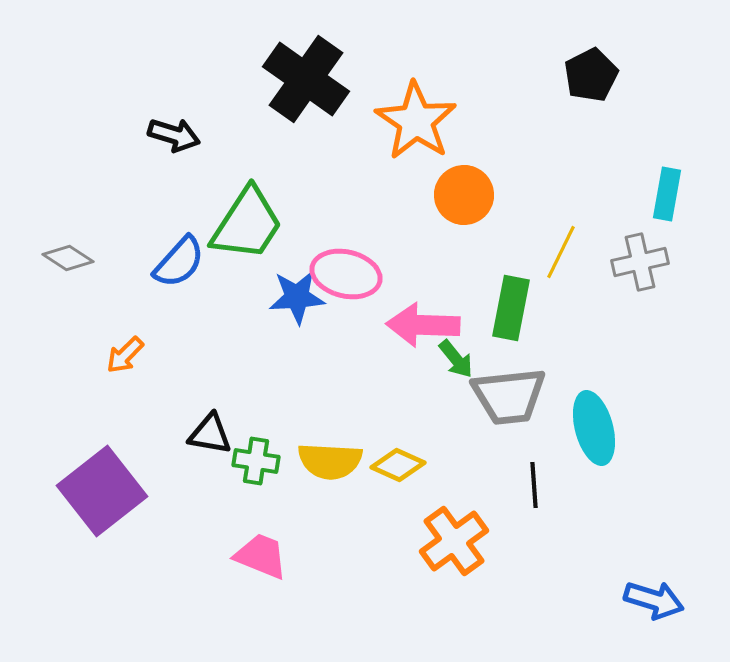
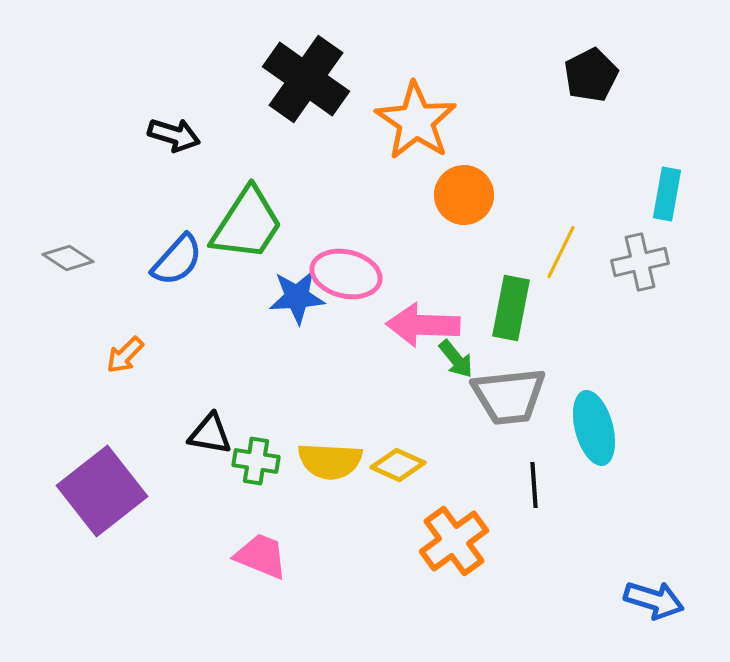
blue semicircle: moved 2 px left, 2 px up
